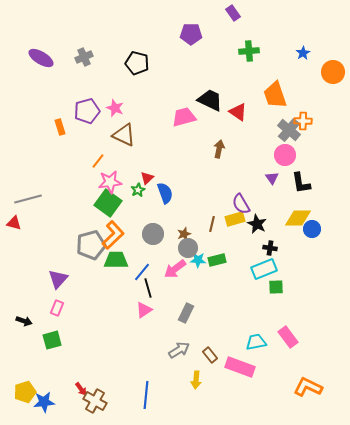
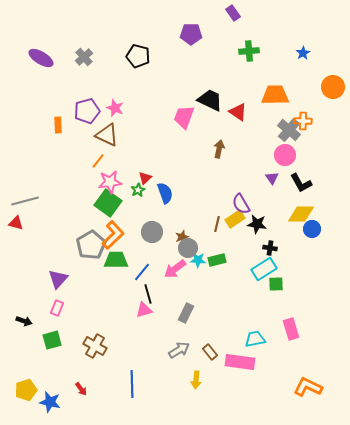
gray cross at (84, 57): rotated 18 degrees counterclockwise
black pentagon at (137, 63): moved 1 px right, 7 px up
orange circle at (333, 72): moved 15 px down
orange trapezoid at (275, 95): rotated 108 degrees clockwise
pink trapezoid at (184, 117): rotated 55 degrees counterclockwise
orange rectangle at (60, 127): moved 2 px left, 2 px up; rotated 14 degrees clockwise
brown triangle at (124, 135): moved 17 px left
red triangle at (147, 178): moved 2 px left
black L-shape at (301, 183): rotated 20 degrees counterclockwise
gray line at (28, 199): moved 3 px left, 2 px down
yellow diamond at (298, 218): moved 3 px right, 4 px up
yellow rectangle at (235, 219): rotated 18 degrees counterclockwise
red triangle at (14, 223): moved 2 px right
brown line at (212, 224): moved 5 px right
black star at (257, 224): rotated 18 degrees counterclockwise
gray circle at (153, 234): moved 1 px left, 2 px up
brown star at (184, 234): moved 2 px left, 3 px down
gray pentagon at (91, 245): rotated 16 degrees counterclockwise
cyan rectangle at (264, 269): rotated 10 degrees counterclockwise
green square at (276, 287): moved 3 px up
black line at (148, 288): moved 6 px down
pink triangle at (144, 310): rotated 18 degrees clockwise
pink rectangle at (288, 337): moved 3 px right, 8 px up; rotated 20 degrees clockwise
cyan trapezoid at (256, 342): moved 1 px left, 3 px up
brown rectangle at (210, 355): moved 3 px up
pink rectangle at (240, 367): moved 5 px up; rotated 12 degrees counterclockwise
yellow pentagon at (25, 392): moved 1 px right, 2 px up
blue line at (146, 395): moved 14 px left, 11 px up; rotated 8 degrees counterclockwise
brown cross at (95, 401): moved 55 px up
blue star at (44, 402): moved 6 px right; rotated 20 degrees clockwise
